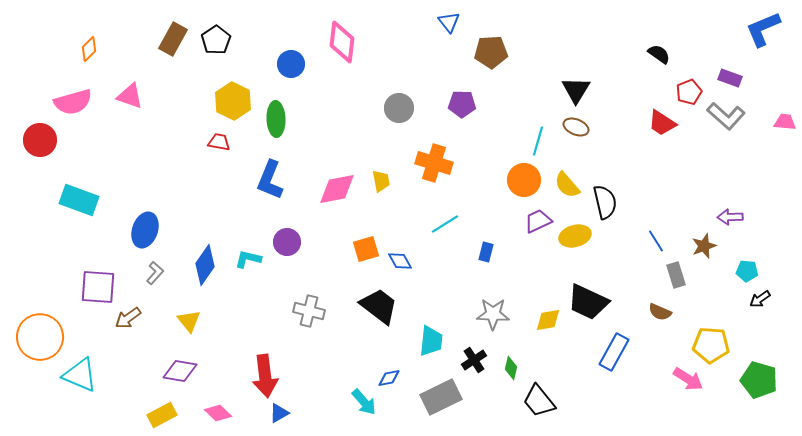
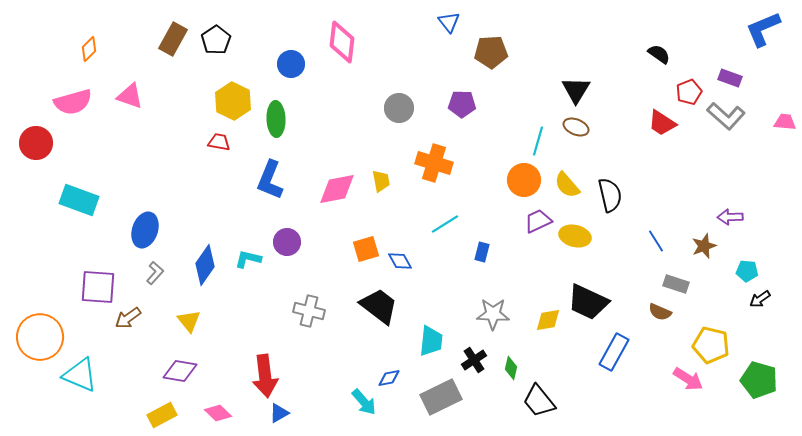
red circle at (40, 140): moved 4 px left, 3 px down
black semicircle at (605, 202): moved 5 px right, 7 px up
yellow ellipse at (575, 236): rotated 28 degrees clockwise
blue rectangle at (486, 252): moved 4 px left
gray rectangle at (676, 275): moved 9 px down; rotated 55 degrees counterclockwise
yellow pentagon at (711, 345): rotated 9 degrees clockwise
